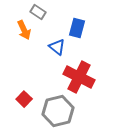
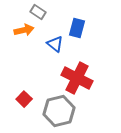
orange arrow: rotated 78 degrees counterclockwise
blue triangle: moved 2 px left, 3 px up
red cross: moved 2 px left, 1 px down
gray hexagon: moved 1 px right
